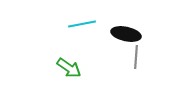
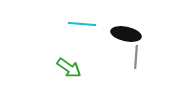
cyan line: rotated 16 degrees clockwise
